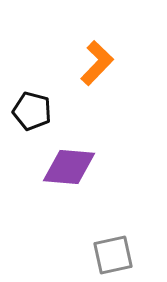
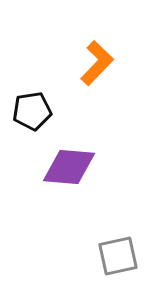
black pentagon: rotated 24 degrees counterclockwise
gray square: moved 5 px right, 1 px down
